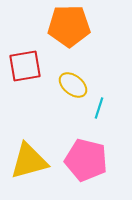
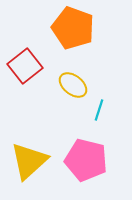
orange pentagon: moved 4 px right, 2 px down; rotated 21 degrees clockwise
red square: rotated 28 degrees counterclockwise
cyan line: moved 2 px down
yellow triangle: rotated 27 degrees counterclockwise
